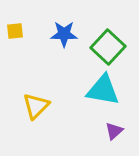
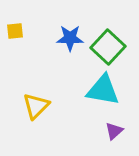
blue star: moved 6 px right, 4 px down
